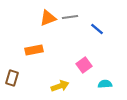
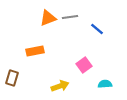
orange rectangle: moved 1 px right, 1 px down
